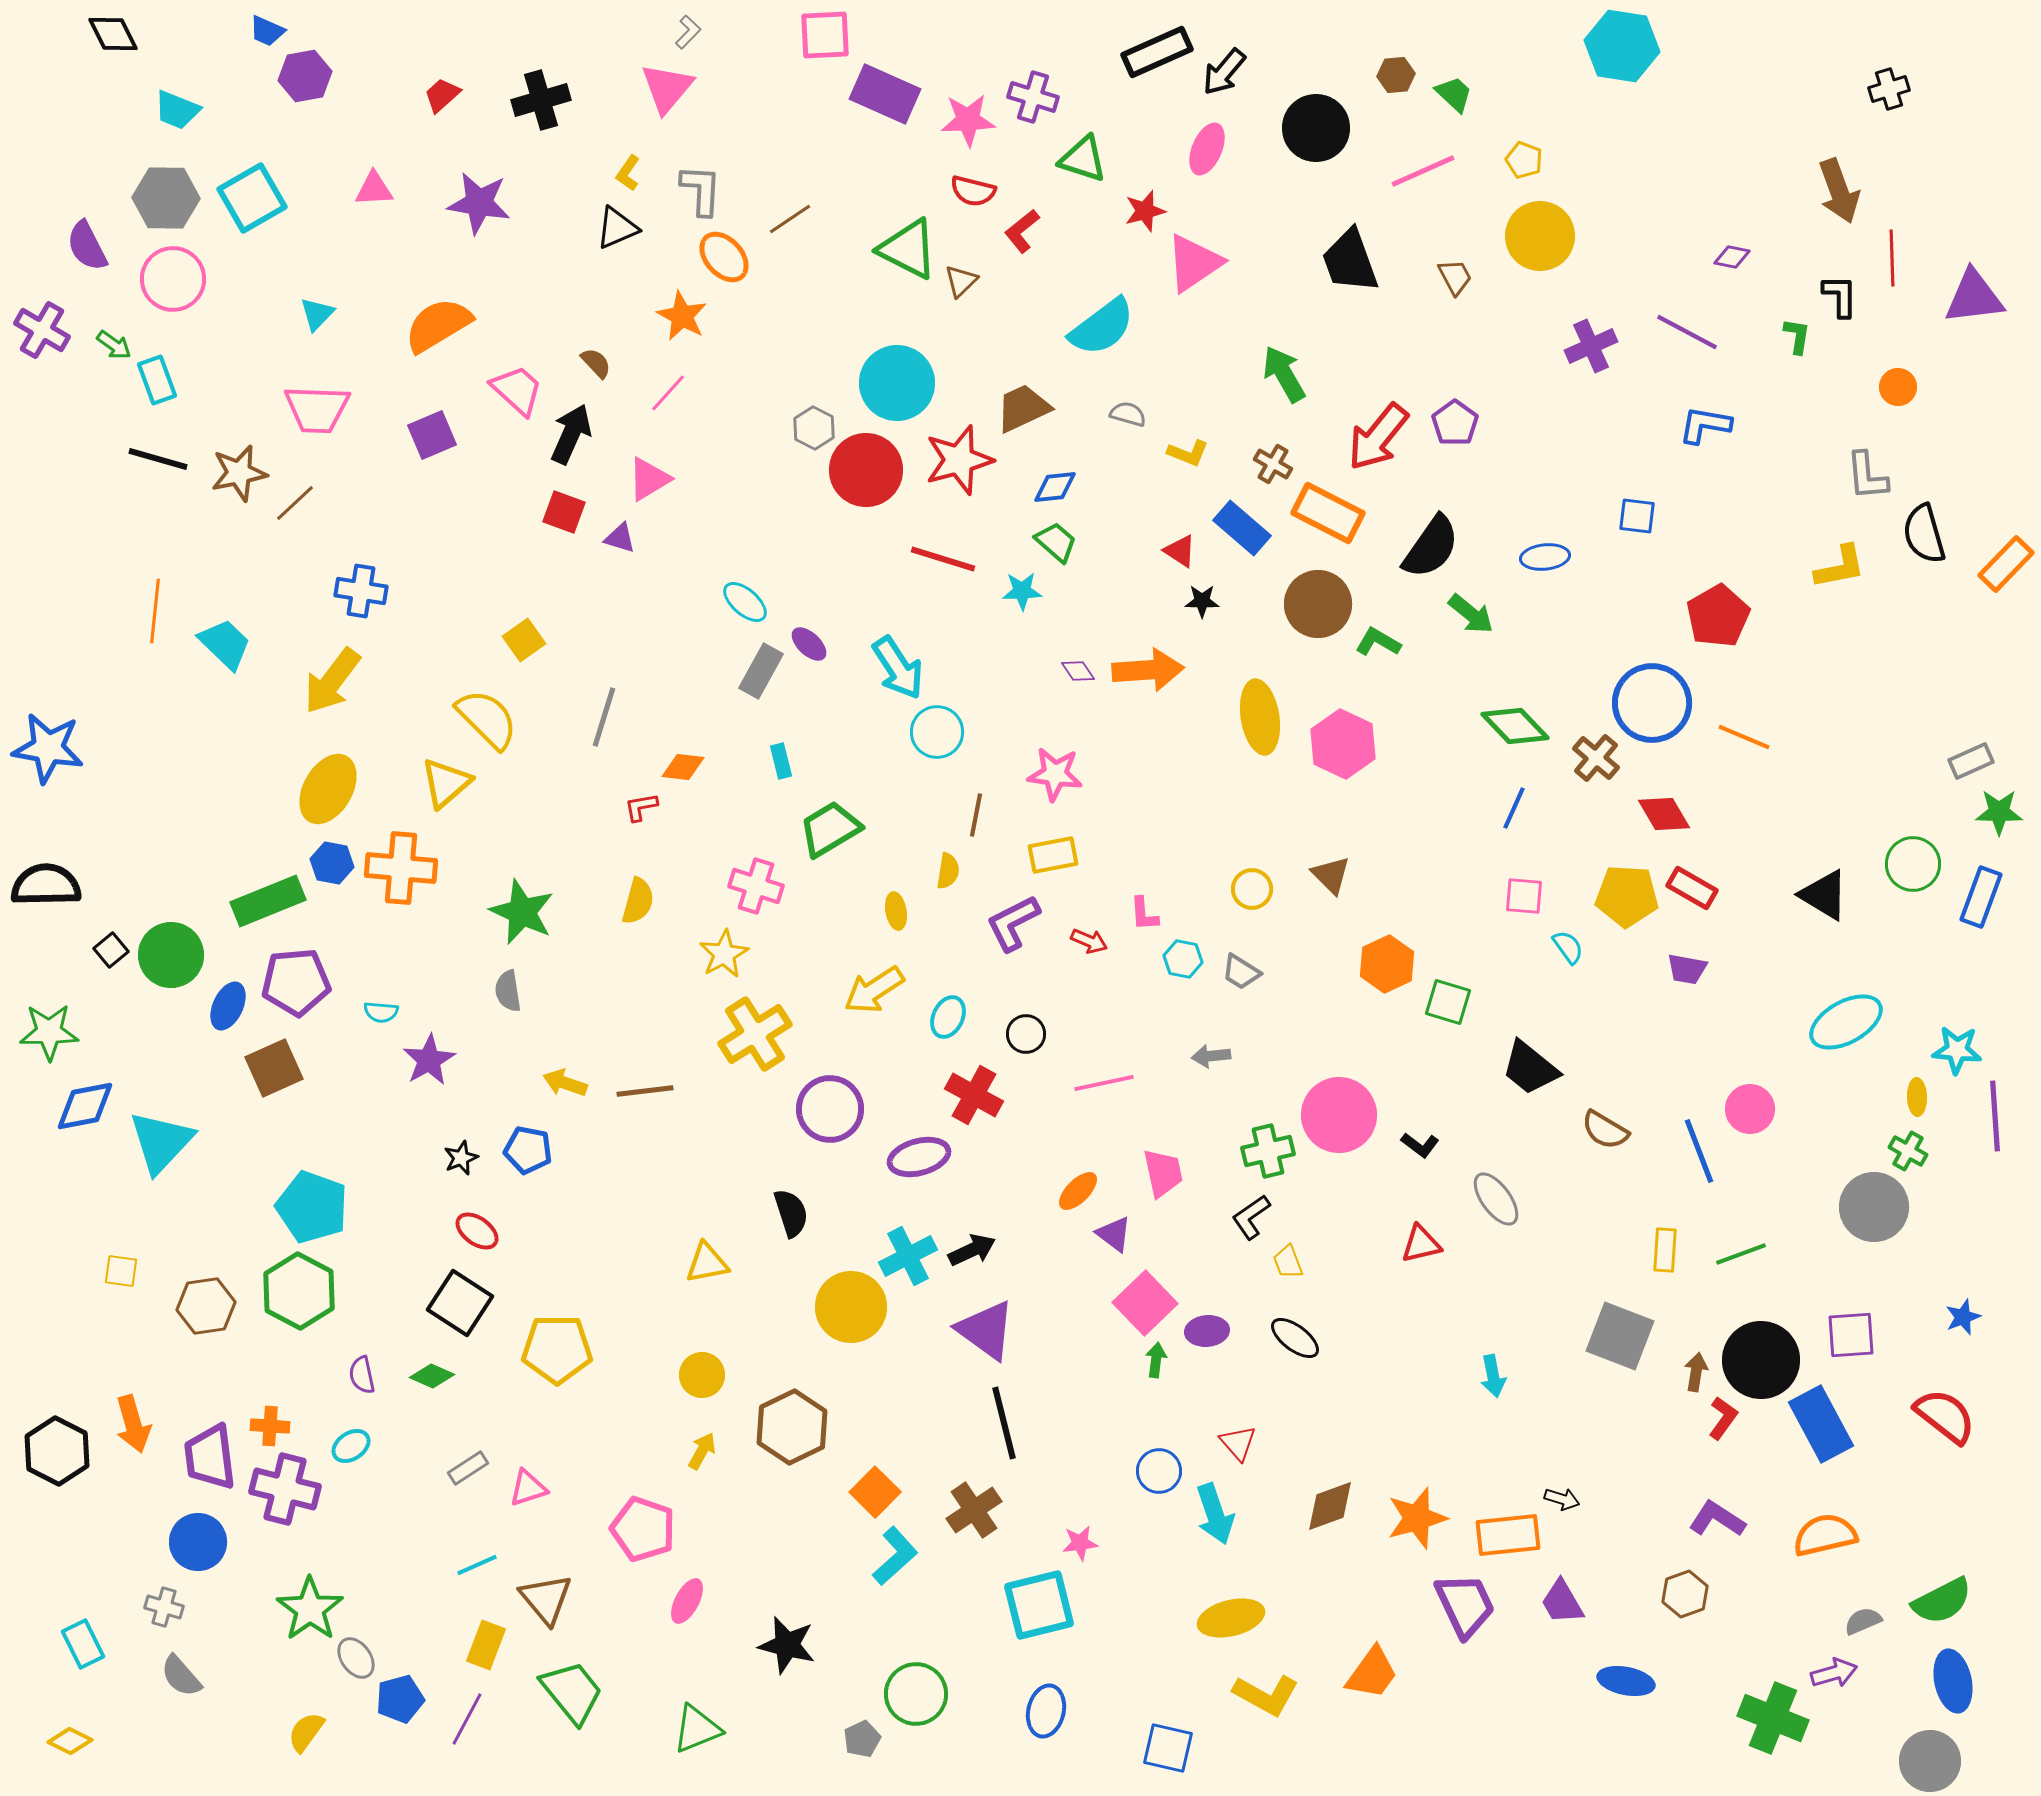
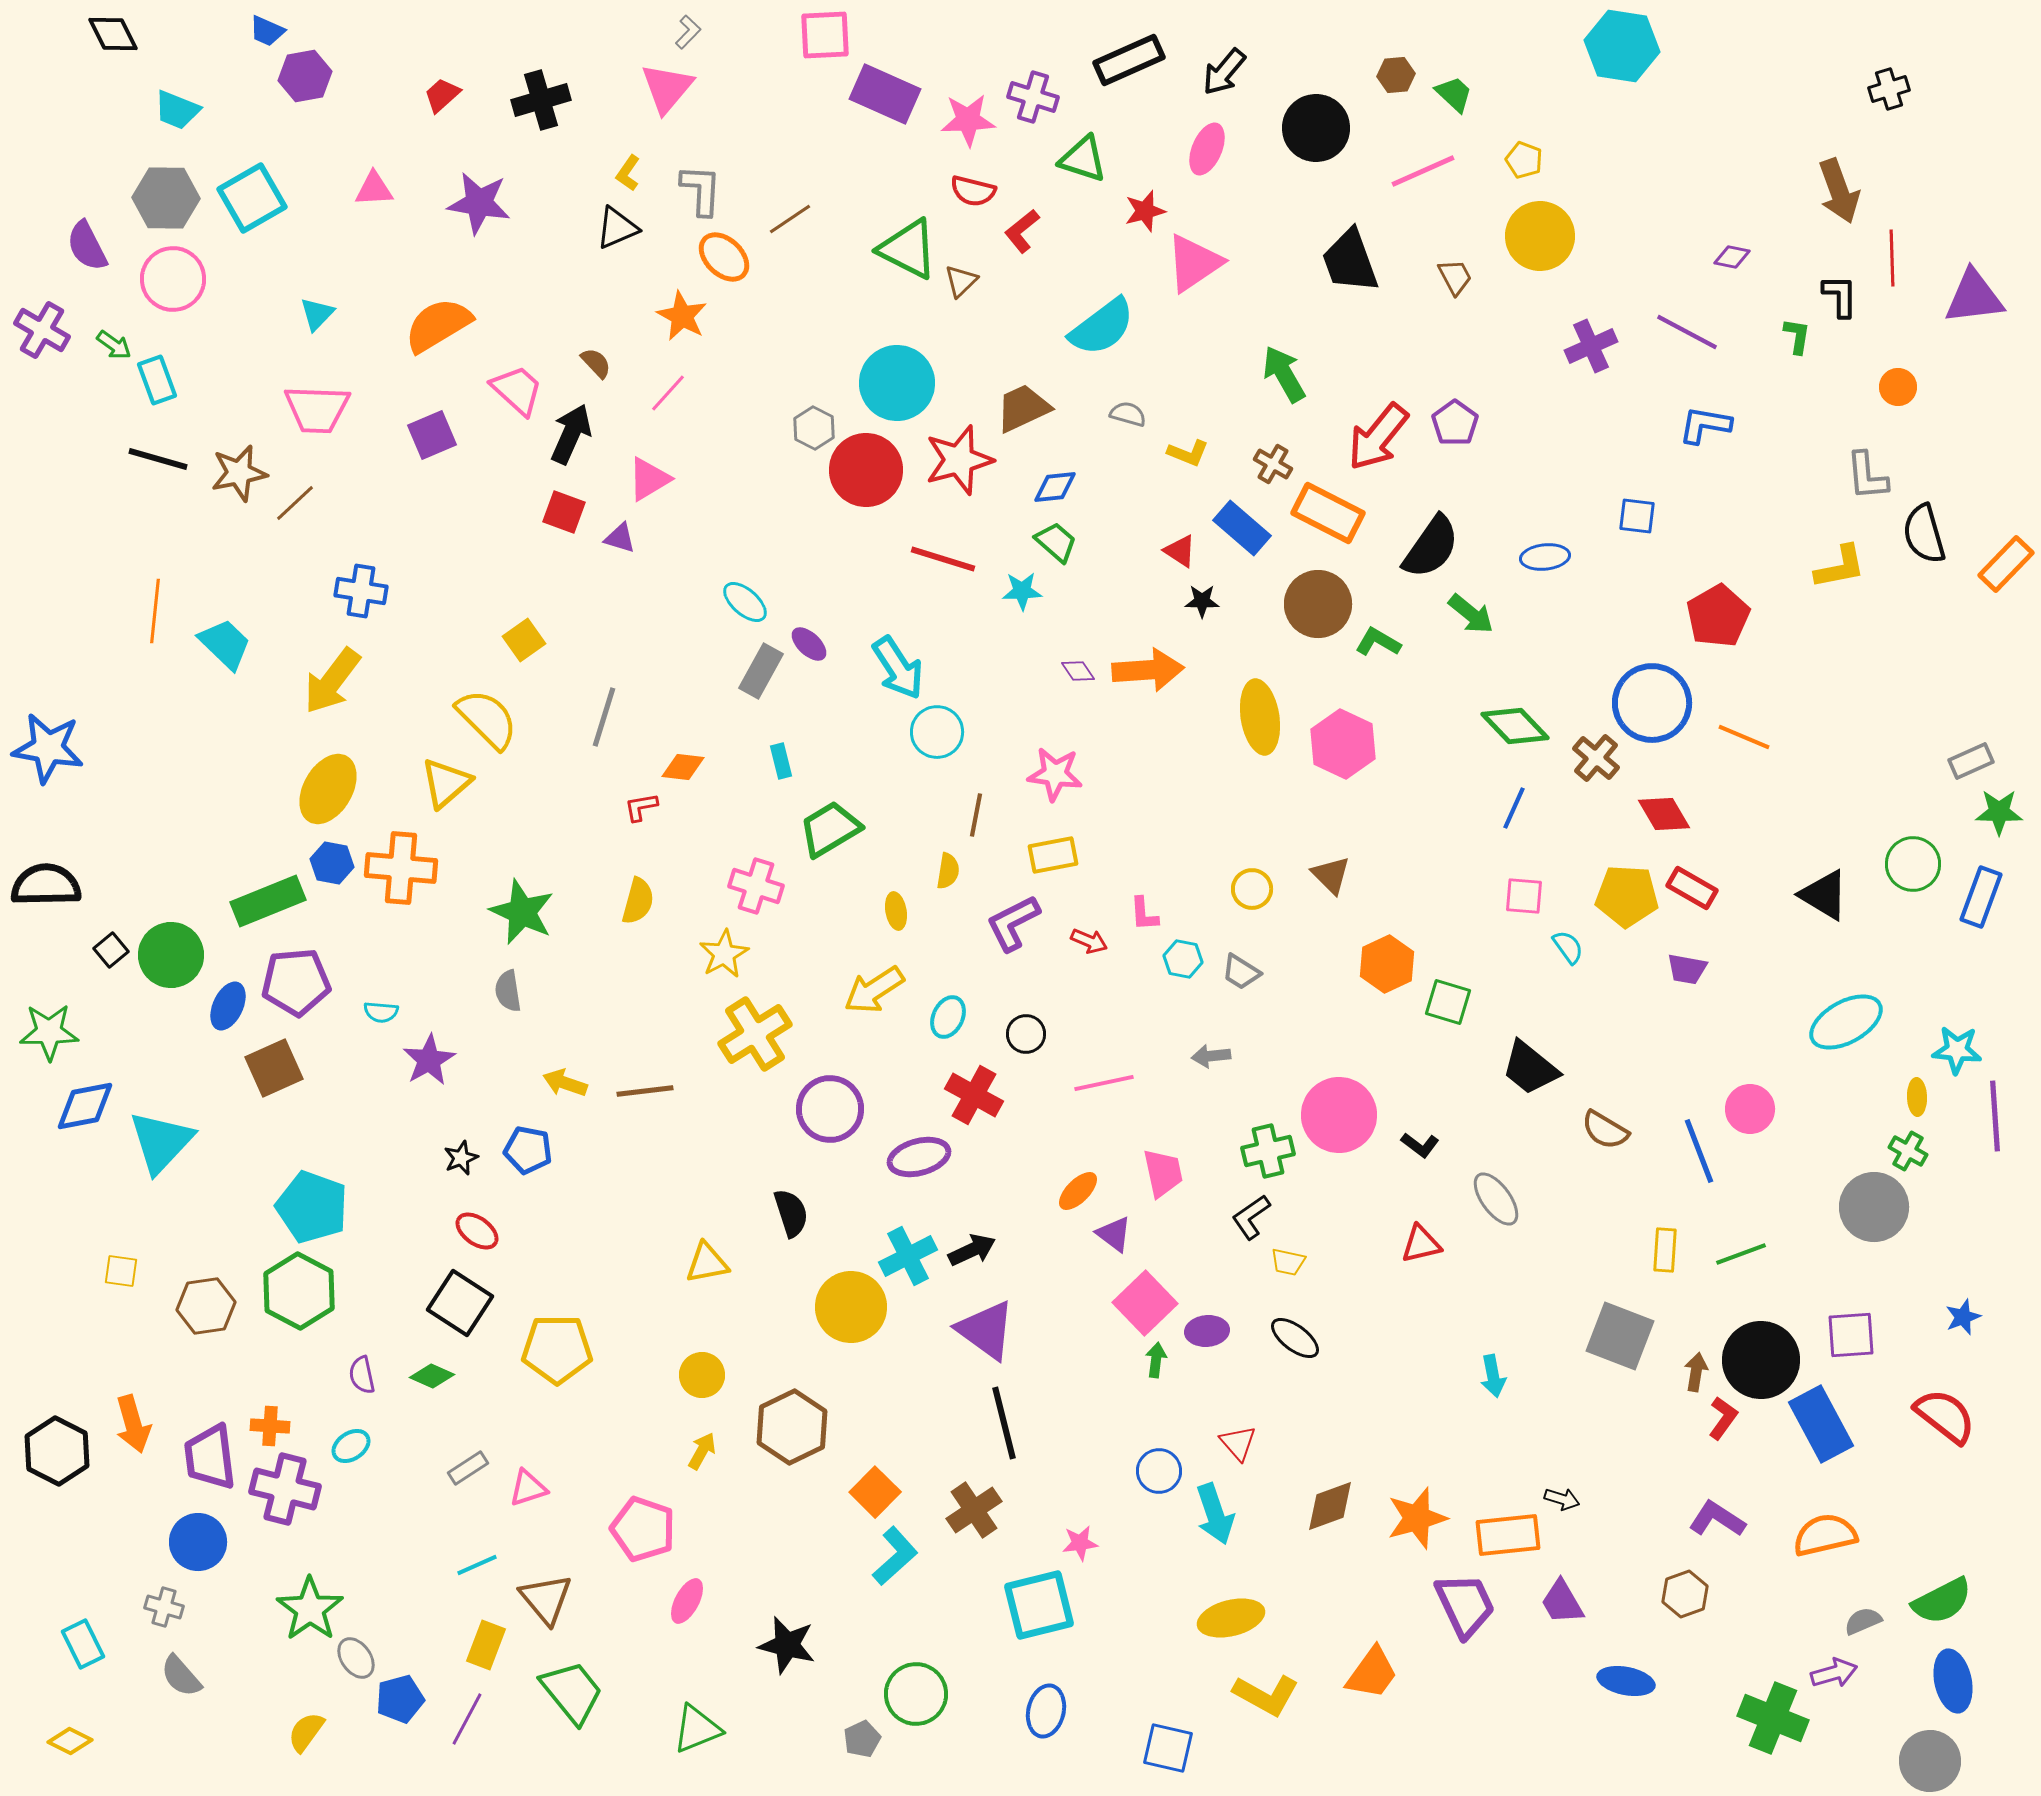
black rectangle at (1157, 52): moved 28 px left, 8 px down
orange ellipse at (724, 257): rotated 4 degrees counterclockwise
yellow trapezoid at (1288, 1262): rotated 57 degrees counterclockwise
